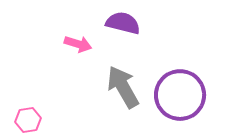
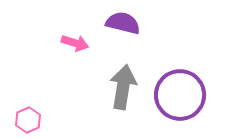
pink arrow: moved 3 px left, 1 px up
gray arrow: rotated 39 degrees clockwise
pink hexagon: rotated 15 degrees counterclockwise
